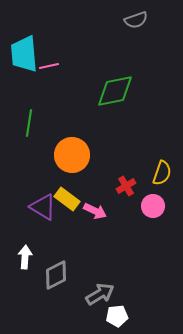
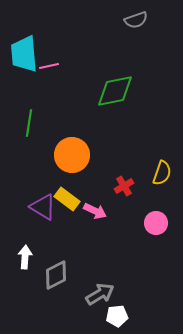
red cross: moved 2 px left
pink circle: moved 3 px right, 17 px down
